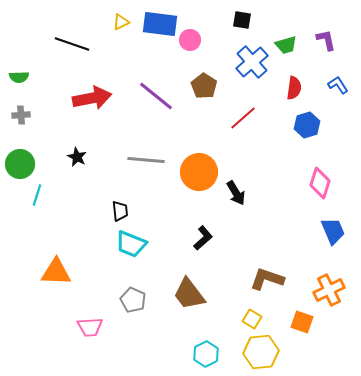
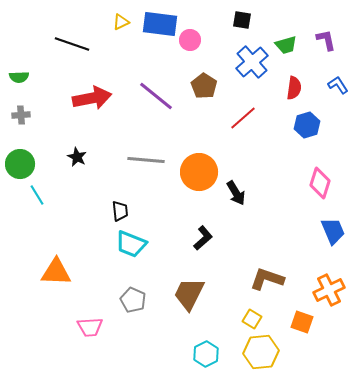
cyan line: rotated 50 degrees counterclockwise
brown trapezoid: rotated 63 degrees clockwise
